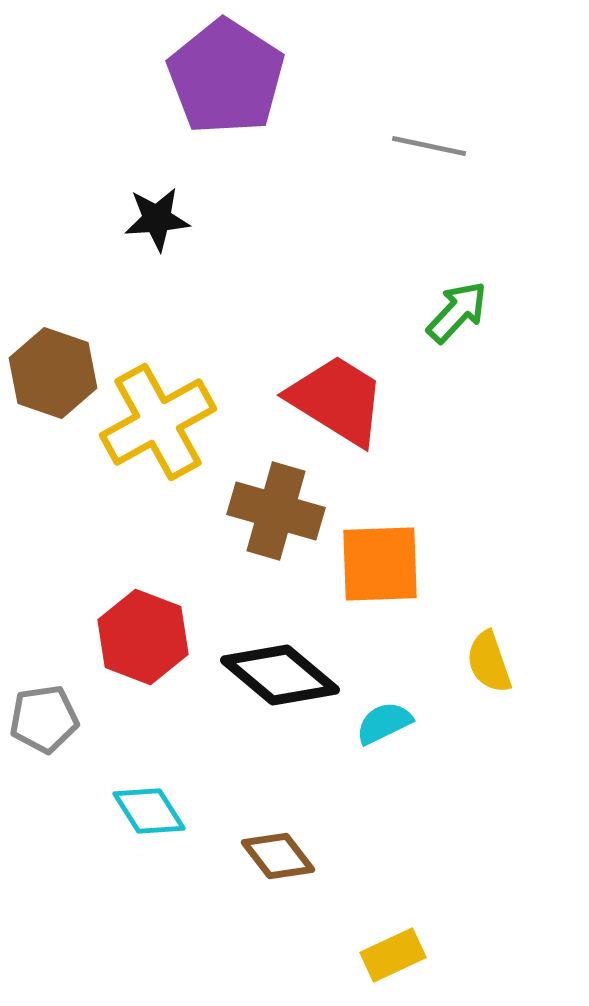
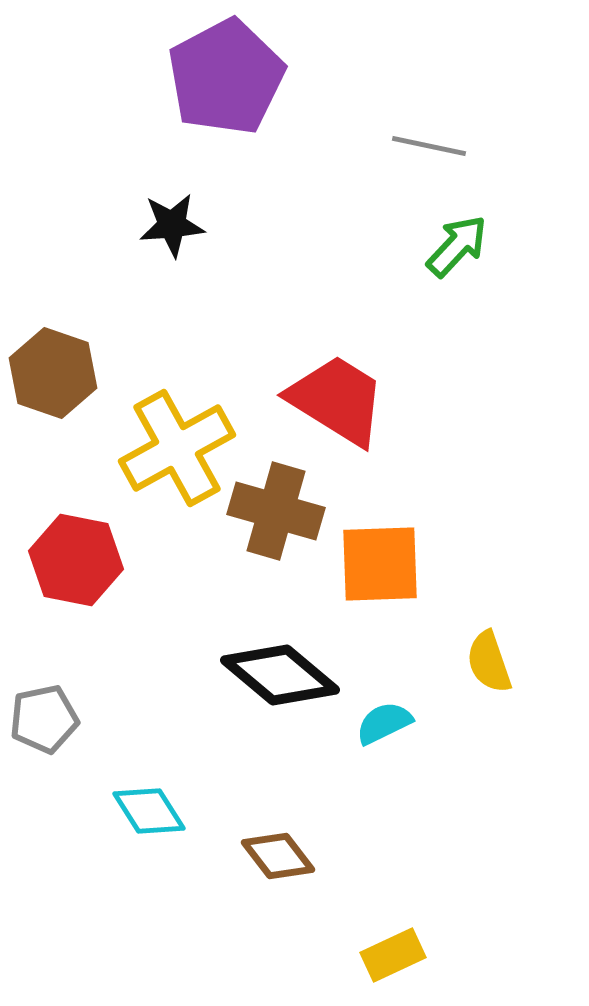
purple pentagon: rotated 11 degrees clockwise
black star: moved 15 px right, 6 px down
green arrow: moved 66 px up
yellow cross: moved 19 px right, 26 px down
red hexagon: moved 67 px left, 77 px up; rotated 10 degrees counterclockwise
gray pentagon: rotated 4 degrees counterclockwise
